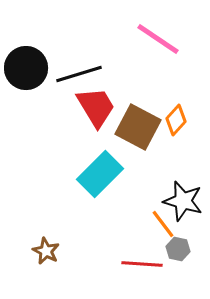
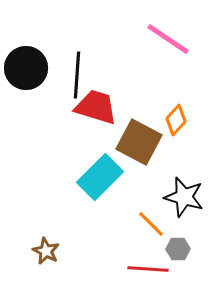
pink line: moved 10 px right
black line: moved 2 px left, 1 px down; rotated 69 degrees counterclockwise
red trapezoid: rotated 42 degrees counterclockwise
brown square: moved 1 px right, 15 px down
cyan rectangle: moved 3 px down
black star: moved 1 px right, 4 px up
orange line: moved 12 px left; rotated 8 degrees counterclockwise
gray hexagon: rotated 15 degrees counterclockwise
red line: moved 6 px right, 5 px down
